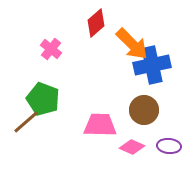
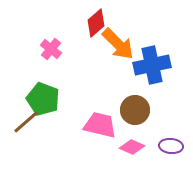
orange arrow: moved 14 px left
brown circle: moved 9 px left
pink trapezoid: rotated 12 degrees clockwise
purple ellipse: moved 2 px right
